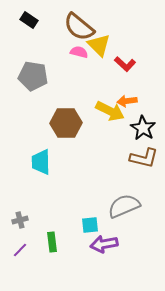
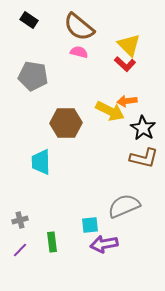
yellow triangle: moved 30 px right
